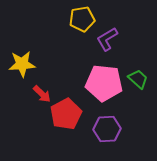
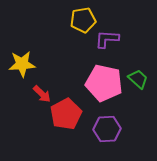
yellow pentagon: moved 1 px right, 1 px down
purple L-shape: rotated 35 degrees clockwise
pink pentagon: rotated 6 degrees clockwise
